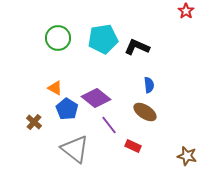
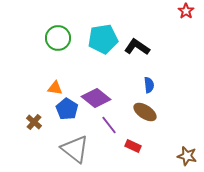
black L-shape: rotated 10 degrees clockwise
orange triangle: rotated 21 degrees counterclockwise
